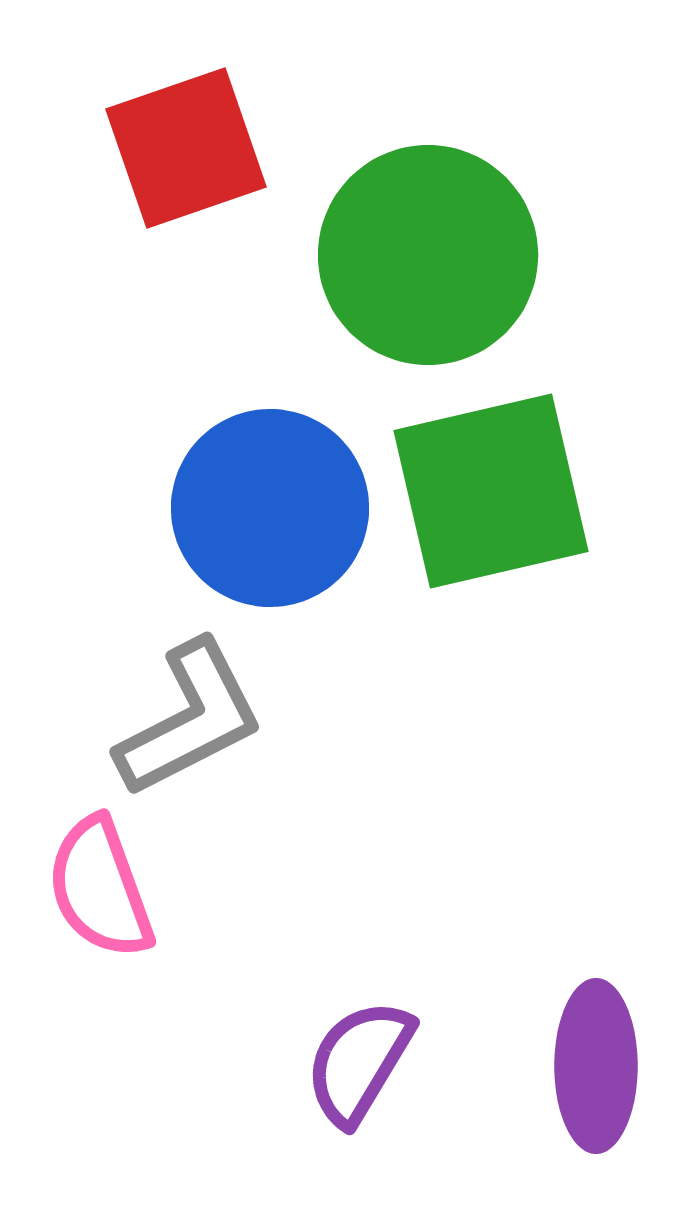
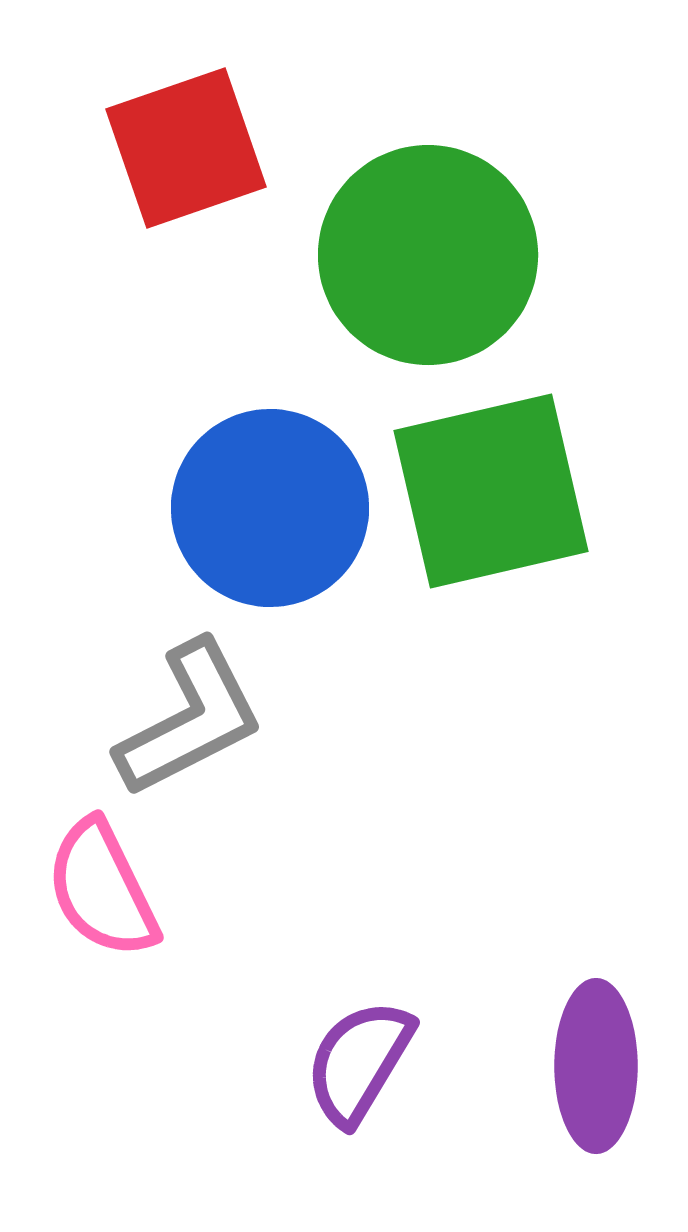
pink semicircle: moved 2 px right, 1 px down; rotated 6 degrees counterclockwise
